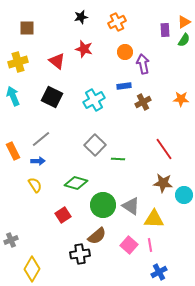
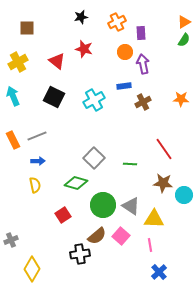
purple rectangle: moved 24 px left, 3 px down
yellow cross: rotated 12 degrees counterclockwise
black square: moved 2 px right
gray line: moved 4 px left, 3 px up; rotated 18 degrees clockwise
gray square: moved 1 px left, 13 px down
orange rectangle: moved 11 px up
green line: moved 12 px right, 5 px down
yellow semicircle: rotated 21 degrees clockwise
pink square: moved 8 px left, 9 px up
blue cross: rotated 14 degrees counterclockwise
